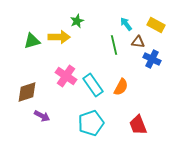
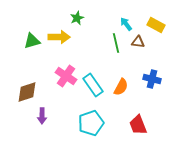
green star: moved 3 px up
green line: moved 2 px right, 2 px up
blue cross: moved 20 px down; rotated 12 degrees counterclockwise
purple arrow: rotated 63 degrees clockwise
